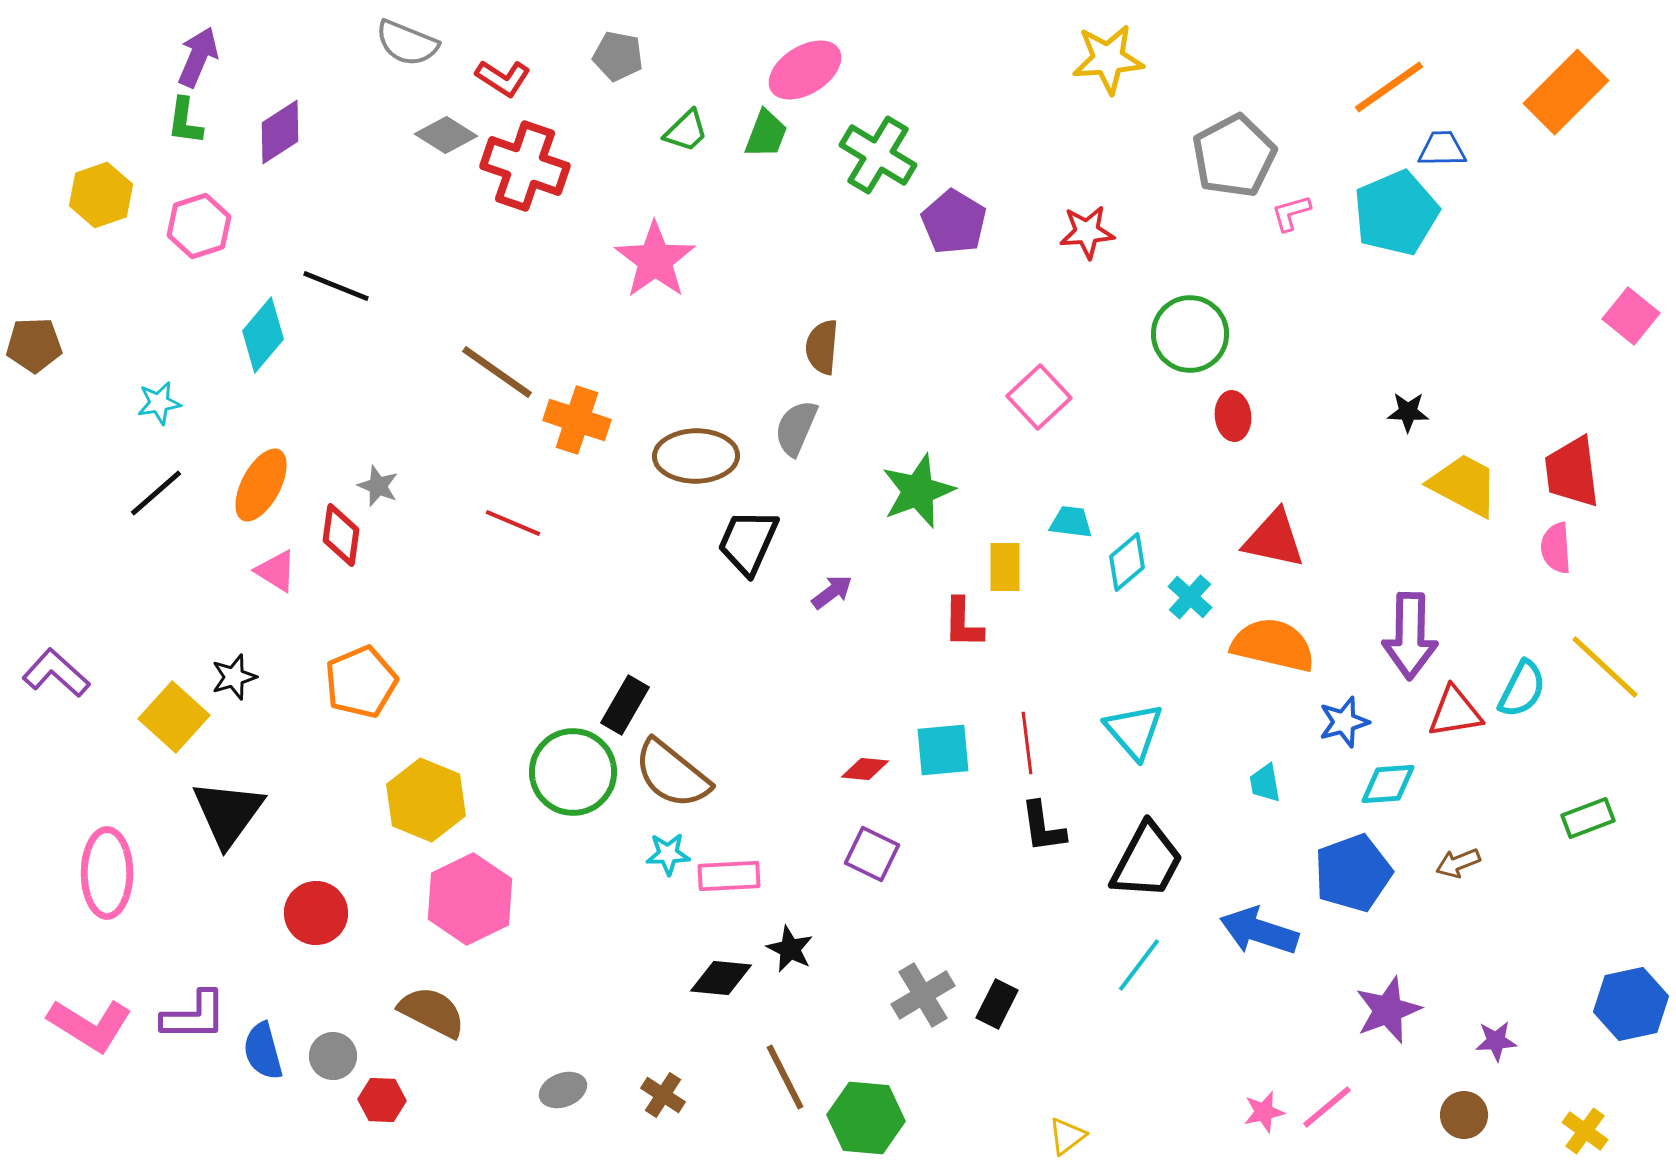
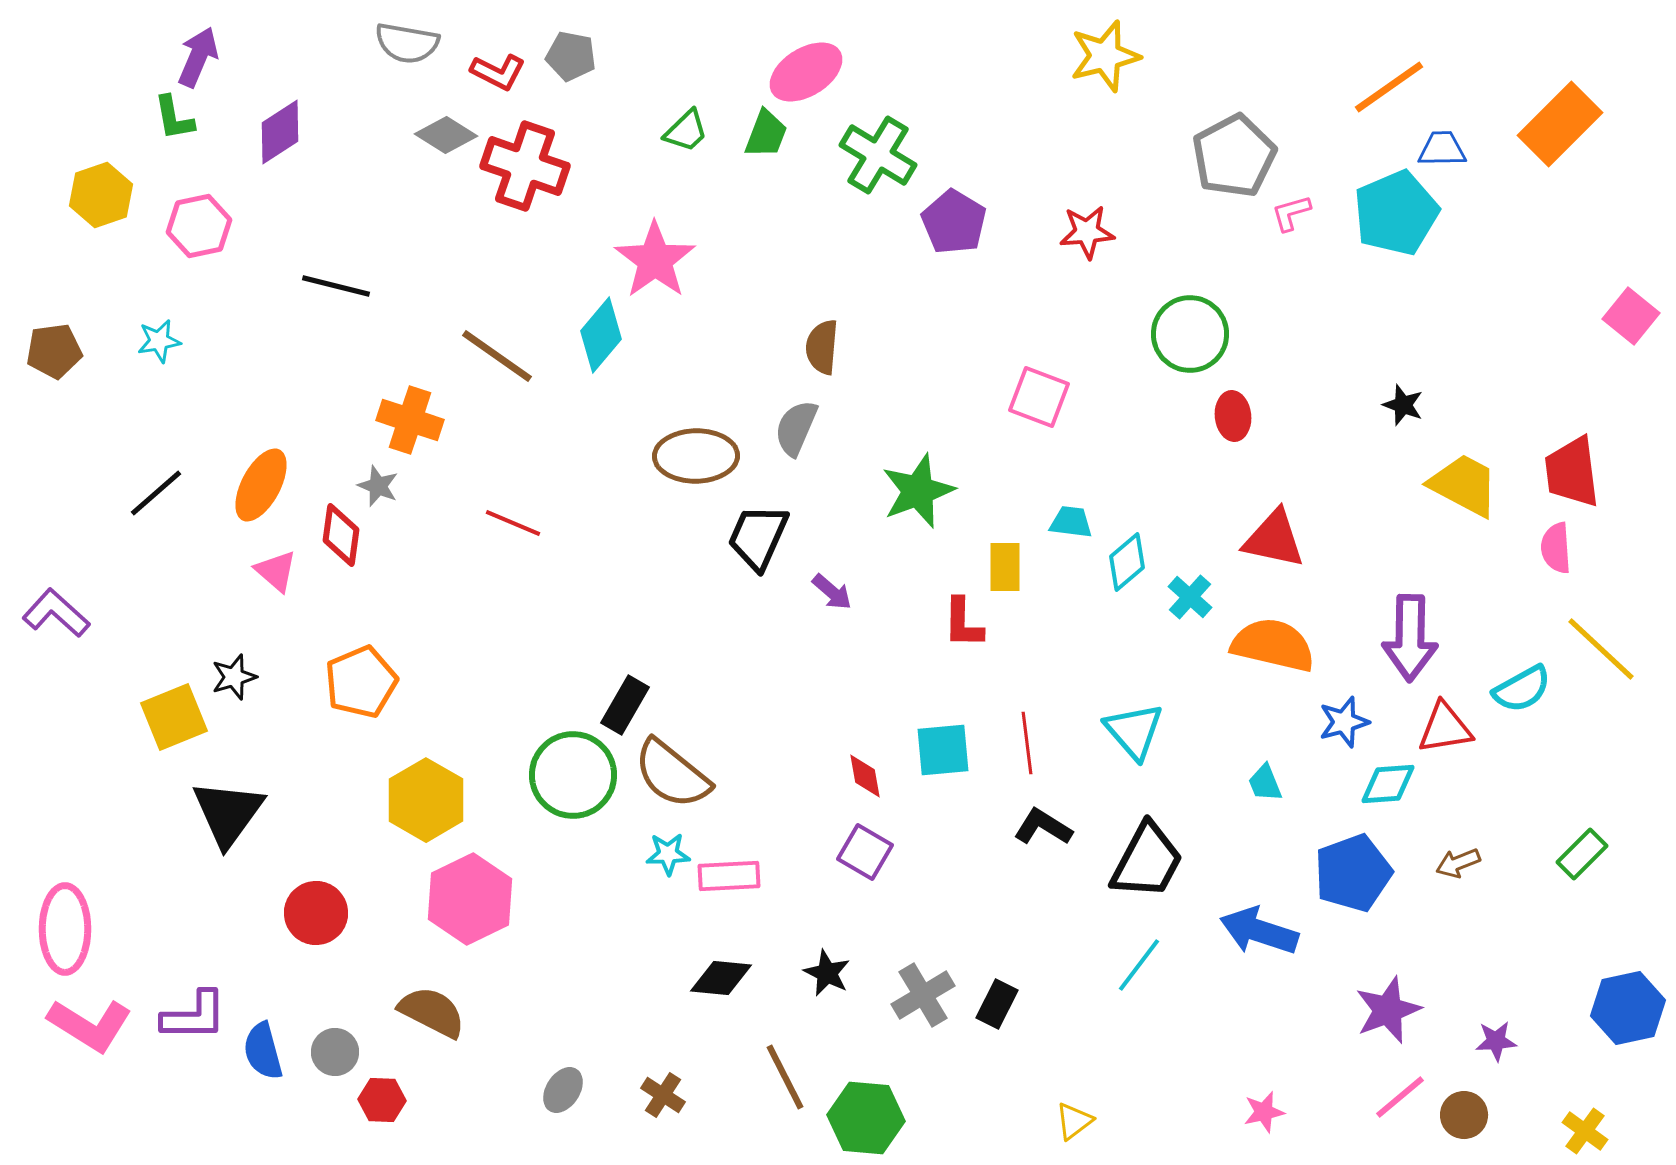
gray semicircle at (407, 43): rotated 12 degrees counterclockwise
gray pentagon at (618, 56): moved 47 px left
yellow star at (1108, 59): moved 3 px left, 3 px up; rotated 10 degrees counterclockwise
pink ellipse at (805, 70): moved 1 px right, 2 px down
red L-shape at (503, 78): moved 5 px left, 6 px up; rotated 6 degrees counterclockwise
orange rectangle at (1566, 92): moved 6 px left, 32 px down
green L-shape at (185, 121): moved 11 px left, 3 px up; rotated 18 degrees counterclockwise
pink hexagon at (199, 226): rotated 6 degrees clockwise
black line at (336, 286): rotated 8 degrees counterclockwise
cyan diamond at (263, 335): moved 338 px right
brown pentagon at (34, 345): moved 20 px right, 6 px down; rotated 6 degrees counterclockwise
brown line at (497, 372): moved 16 px up
pink square at (1039, 397): rotated 26 degrees counterclockwise
cyan star at (159, 403): moved 62 px up
black star at (1408, 412): moved 5 px left, 7 px up; rotated 18 degrees clockwise
orange cross at (577, 420): moved 167 px left
black trapezoid at (748, 542): moved 10 px right, 5 px up
pink triangle at (276, 571): rotated 9 degrees clockwise
purple arrow at (832, 592): rotated 78 degrees clockwise
purple arrow at (1410, 636): moved 2 px down
yellow line at (1605, 667): moved 4 px left, 18 px up
purple L-shape at (56, 673): moved 60 px up
cyan semicircle at (1522, 689): rotated 34 degrees clockwise
red triangle at (1455, 712): moved 10 px left, 16 px down
yellow square at (174, 717): rotated 26 degrees clockwise
red diamond at (865, 769): moved 7 px down; rotated 75 degrees clockwise
green circle at (573, 772): moved 3 px down
cyan trapezoid at (1265, 783): rotated 12 degrees counterclockwise
yellow hexagon at (426, 800): rotated 8 degrees clockwise
green rectangle at (1588, 818): moved 6 px left, 36 px down; rotated 24 degrees counterclockwise
black L-shape at (1043, 827): rotated 130 degrees clockwise
purple square at (872, 854): moved 7 px left, 2 px up; rotated 4 degrees clockwise
pink ellipse at (107, 873): moved 42 px left, 56 px down
black star at (790, 949): moved 37 px right, 24 px down
blue hexagon at (1631, 1004): moved 3 px left, 4 px down
gray circle at (333, 1056): moved 2 px right, 4 px up
gray ellipse at (563, 1090): rotated 36 degrees counterclockwise
pink line at (1327, 1107): moved 73 px right, 10 px up
yellow triangle at (1067, 1136): moved 7 px right, 15 px up
